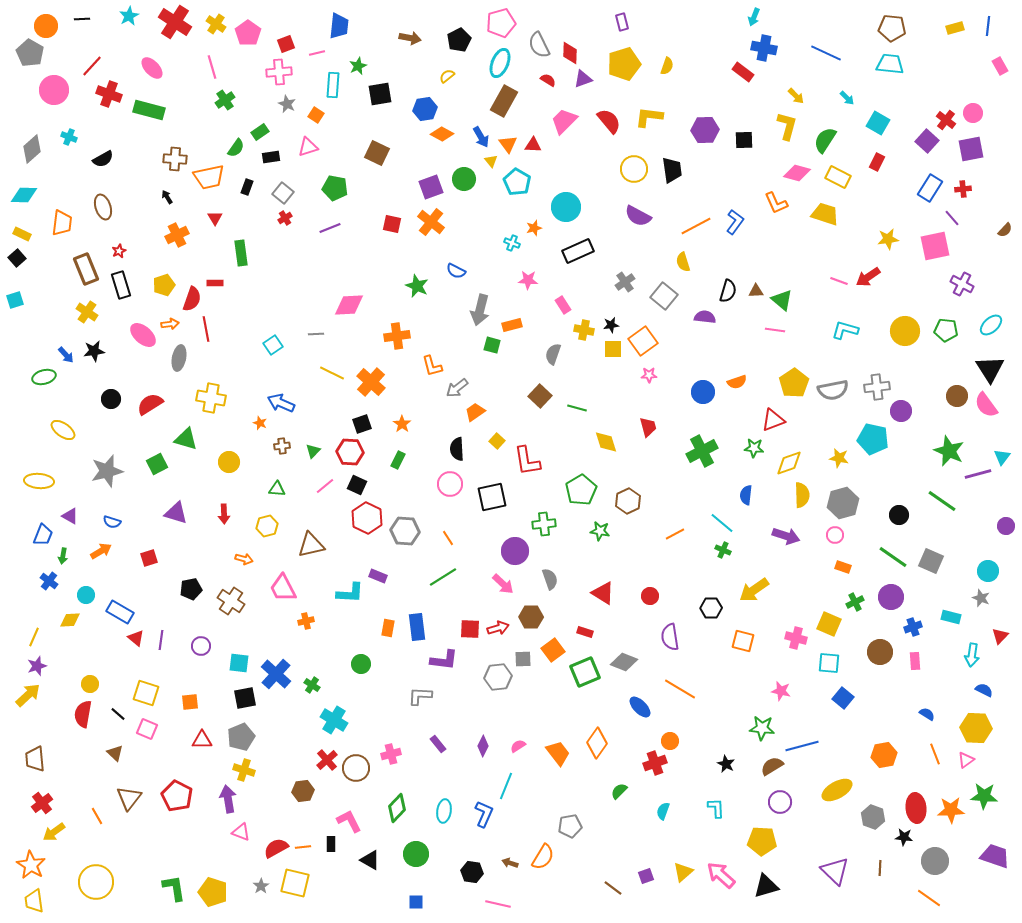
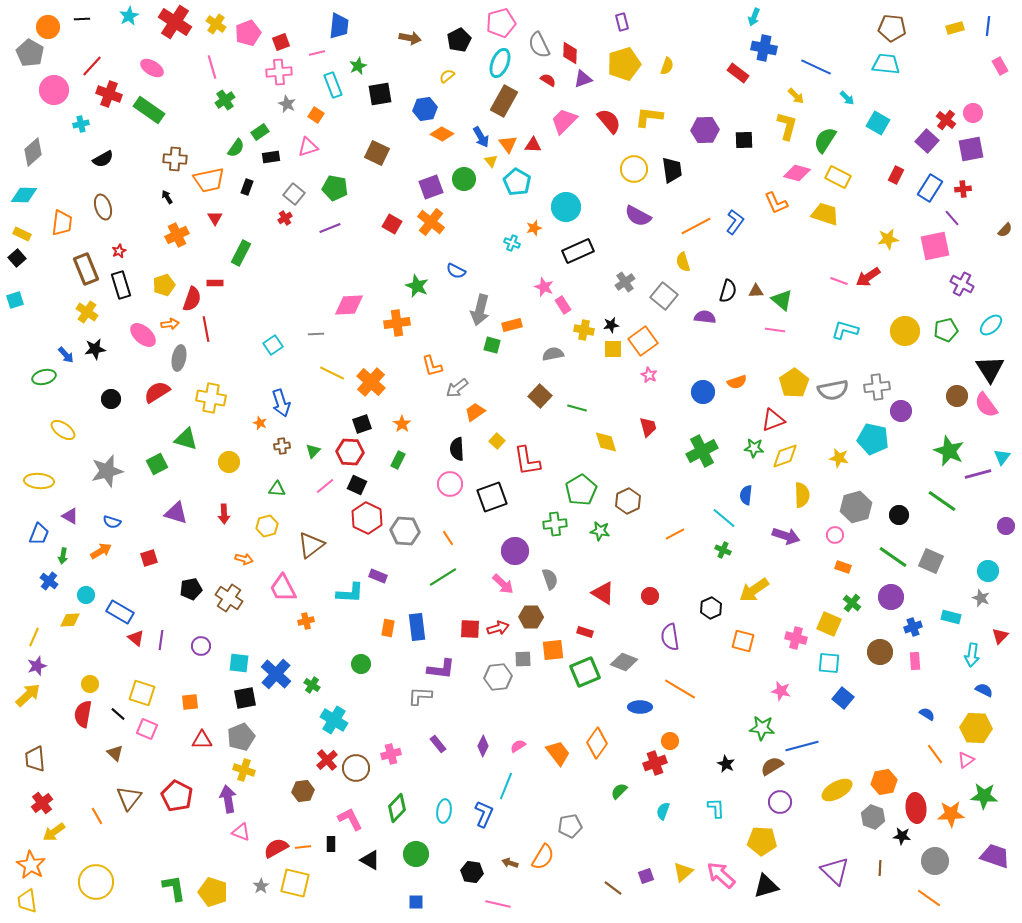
orange circle at (46, 26): moved 2 px right, 1 px down
pink pentagon at (248, 33): rotated 15 degrees clockwise
red square at (286, 44): moved 5 px left, 2 px up
blue line at (826, 53): moved 10 px left, 14 px down
cyan trapezoid at (890, 64): moved 4 px left
pink ellipse at (152, 68): rotated 15 degrees counterclockwise
red rectangle at (743, 72): moved 5 px left, 1 px down
cyan rectangle at (333, 85): rotated 25 degrees counterclockwise
green rectangle at (149, 110): rotated 20 degrees clockwise
cyan cross at (69, 137): moved 12 px right, 13 px up; rotated 35 degrees counterclockwise
gray diamond at (32, 149): moved 1 px right, 3 px down
red rectangle at (877, 162): moved 19 px right, 13 px down
orange trapezoid at (209, 177): moved 3 px down
gray square at (283, 193): moved 11 px right, 1 px down
red square at (392, 224): rotated 18 degrees clockwise
green rectangle at (241, 253): rotated 35 degrees clockwise
pink star at (528, 280): moved 16 px right, 7 px down; rotated 18 degrees clockwise
green pentagon at (946, 330): rotated 20 degrees counterclockwise
orange cross at (397, 336): moved 13 px up
black star at (94, 351): moved 1 px right, 2 px up
gray semicircle at (553, 354): rotated 60 degrees clockwise
pink star at (649, 375): rotated 28 degrees clockwise
blue arrow at (281, 403): rotated 132 degrees counterclockwise
red semicircle at (150, 404): moved 7 px right, 12 px up
yellow diamond at (789, 463): moved 4 px left, 7 px up
black square at (492, 497): rotated 8 degrees counterclockwise
gray hexagon at (843, 503): moved 13 px right, 4 px down
cyan line at (722, 523): moved 2 px right, 5 px up
green cross at (544, 524): moved 11 px right
blue trapezoid at (43, 535): moved 4 px left, 1 px up
brown triangle at (311, 545): rotated 24 degrees counterclockwise
brown cross at (231, 601): moved 2 px left, 3 px up
green cross at (855, 602): moved 3 px left, 1 px down; rotated 24 degrees counterclockwise
black hexagon at (711, 608): rotated 25 degrees counterclockwise
orange square at (553, 650): rotated 30 degrees clockwise
purple L-shape at (444, 660): moved 3 px left, 9 px down
yellow square at (146, 693): moved 4 px left
blue ellipse at (640, 707): rotated 45 degrees counterclockwise
orange line at (935, 754): rotated 15 degrees counterclockwise
orange hexagon at (884, 755): moved 27 px down
orange star at (951, 810): moved 4 px down
pink L-shape at (349, 821): moved 1 px right, 2 px up
black star at (904, 837): moved 2 px left, 1 px up
yellow trapezoid at (34, 901): moved 7 px left
